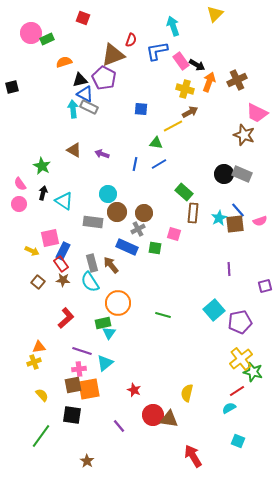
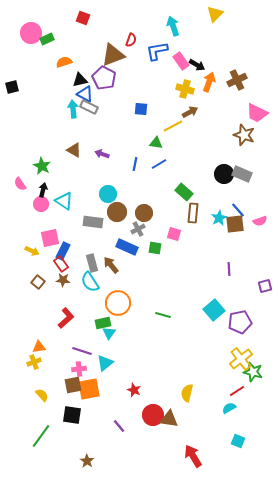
black arrow at (43, 193): moved 3 px up
pink circle at (19, 204): moved 22 px right
